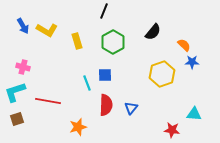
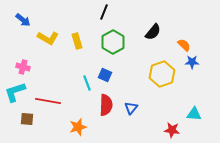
black line: moved 1 px down
blue arrow: moved 6 px up; rotated 21 degrees counterclockwise
yellow L-shape: moved 1 px right, 8 px down
blue square: rotated 24 degrees clockwise
brown square: moved 10 px right; rotated 24 degrees clockwise
